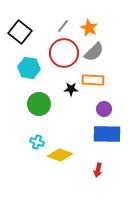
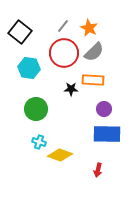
green circle: moved 3 px left, 5 px down
cyan cross: moved 2 px right
